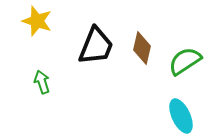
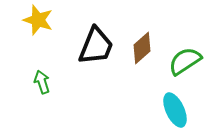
yellow star: moved 1 px right, 1 px up
brown diamond: rotated 36 degrees clockwise
cyan ellipse: moved 6 px left, 6 px up
